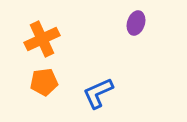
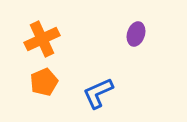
purple ellipse: moved 11 px down
orange pentagon: rotated 16 degrees counterclockwise
